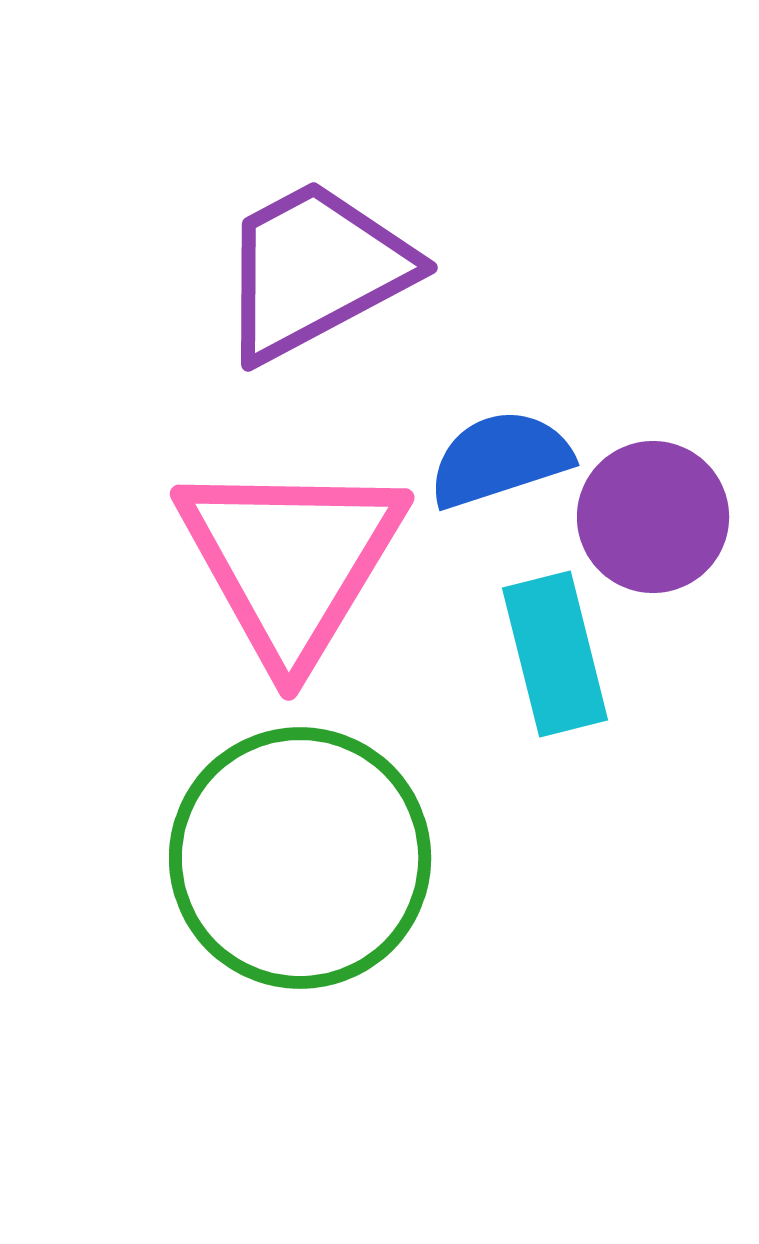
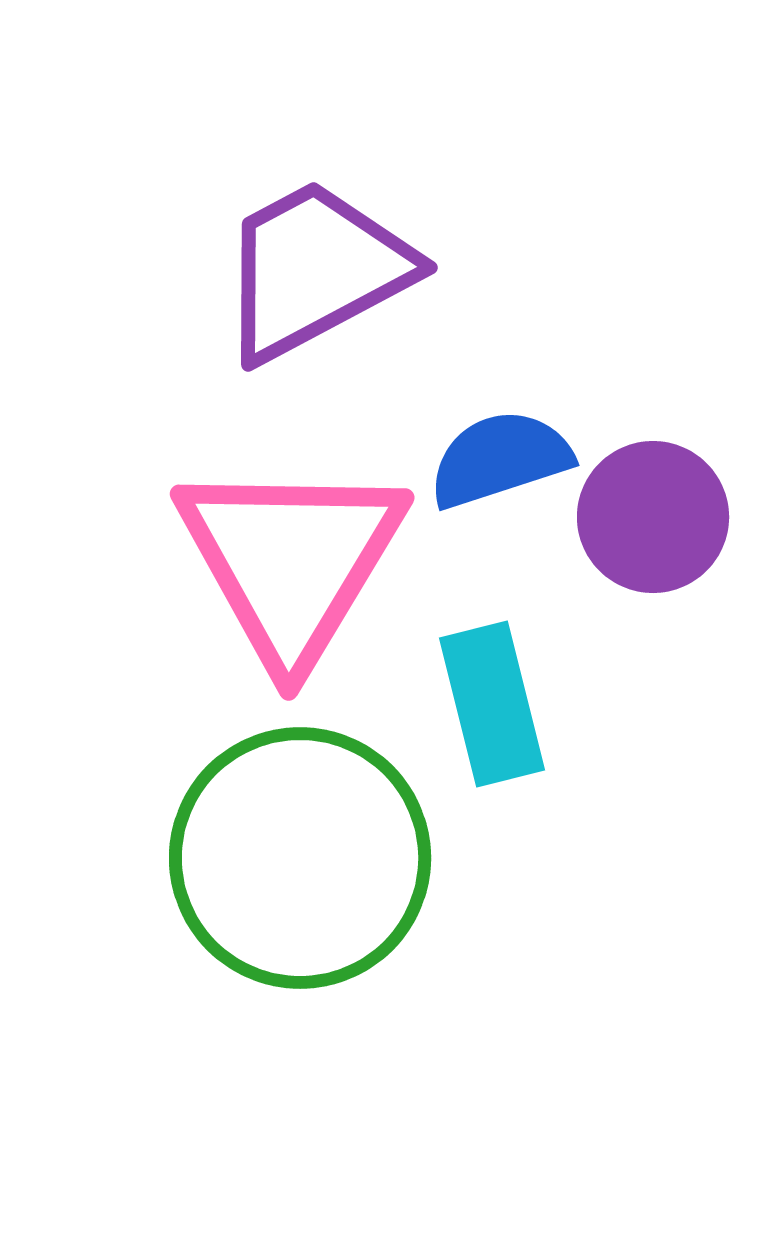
cyan rectangle: moved 63 px left, 50 px down
